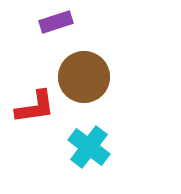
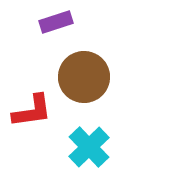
red L-shape: moved 3 px left, 4 px down
cyan cross: rotated 9 degrees clockwise
